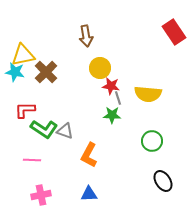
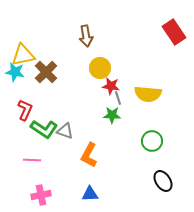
red L-shape: rotated 115 degrees clockwise
blue triangle: moved 1 px right
